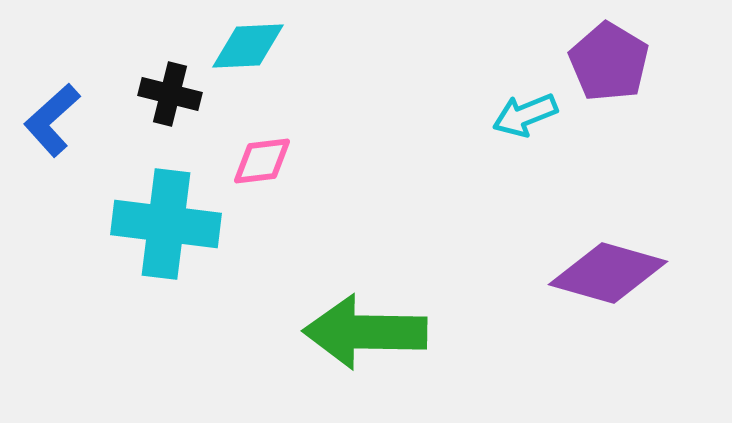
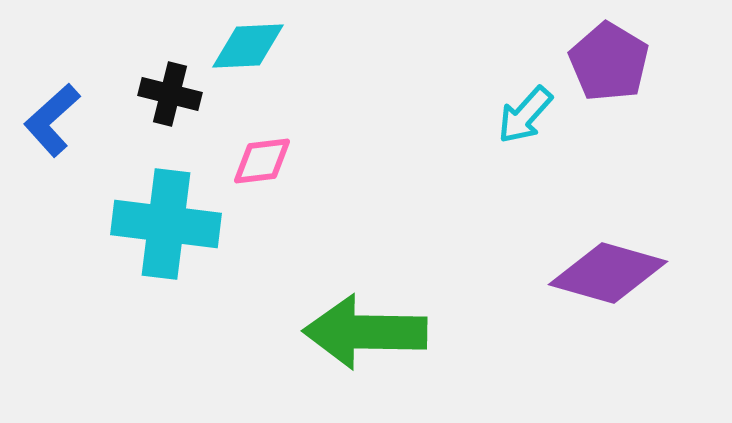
cyan arrow: rotated 26 degrees counterclockwise
